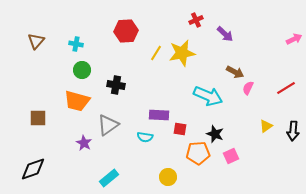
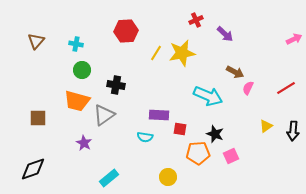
gray triangle: moved 4 px left, 10 px up
